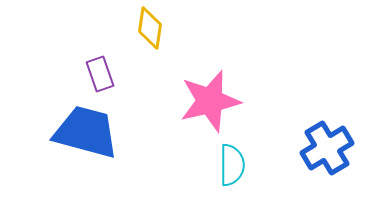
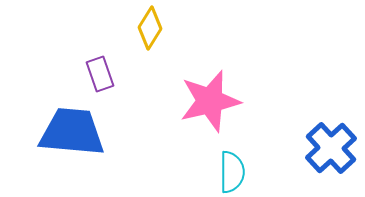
yellow diamond: rotated 24 degrees clockwise
blue trapezoid: moved 14 px left; rotated 10 degrees counterclockwise
blue cross: moved 4 px right; rotated 12 degrees counterclockwise
cyan semicircle: moved 7 px down
